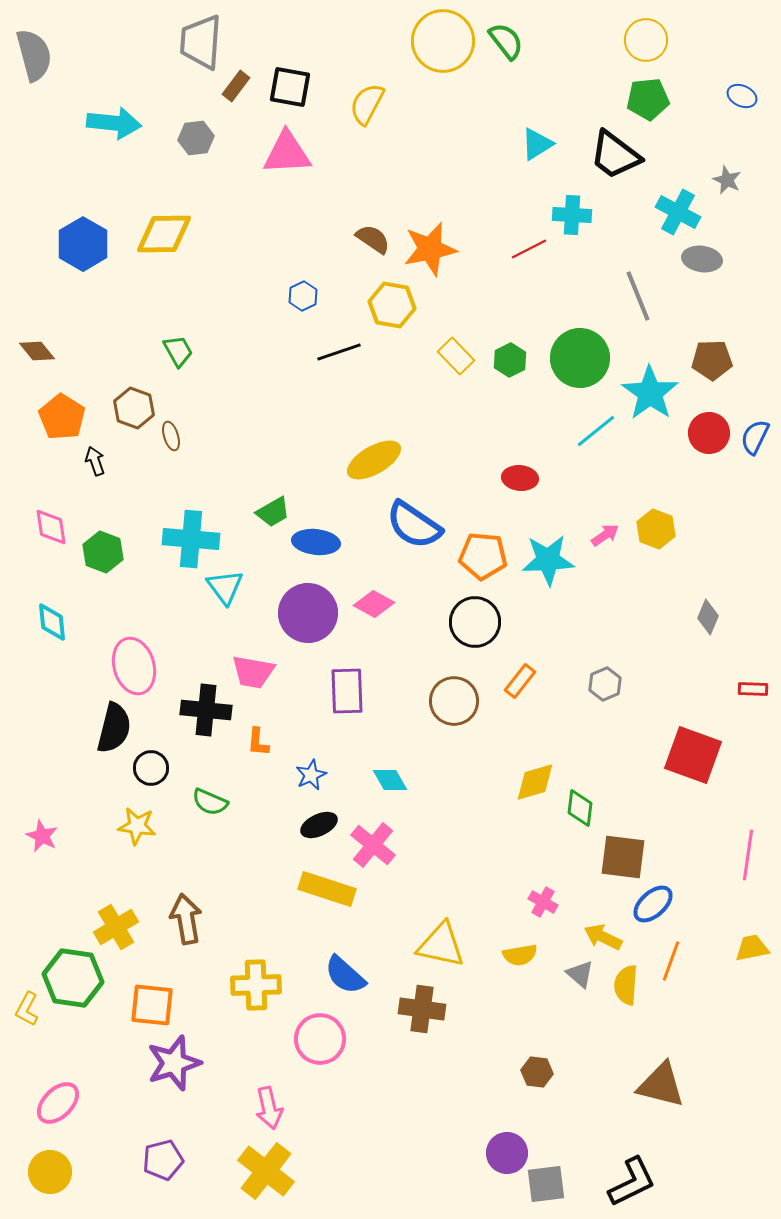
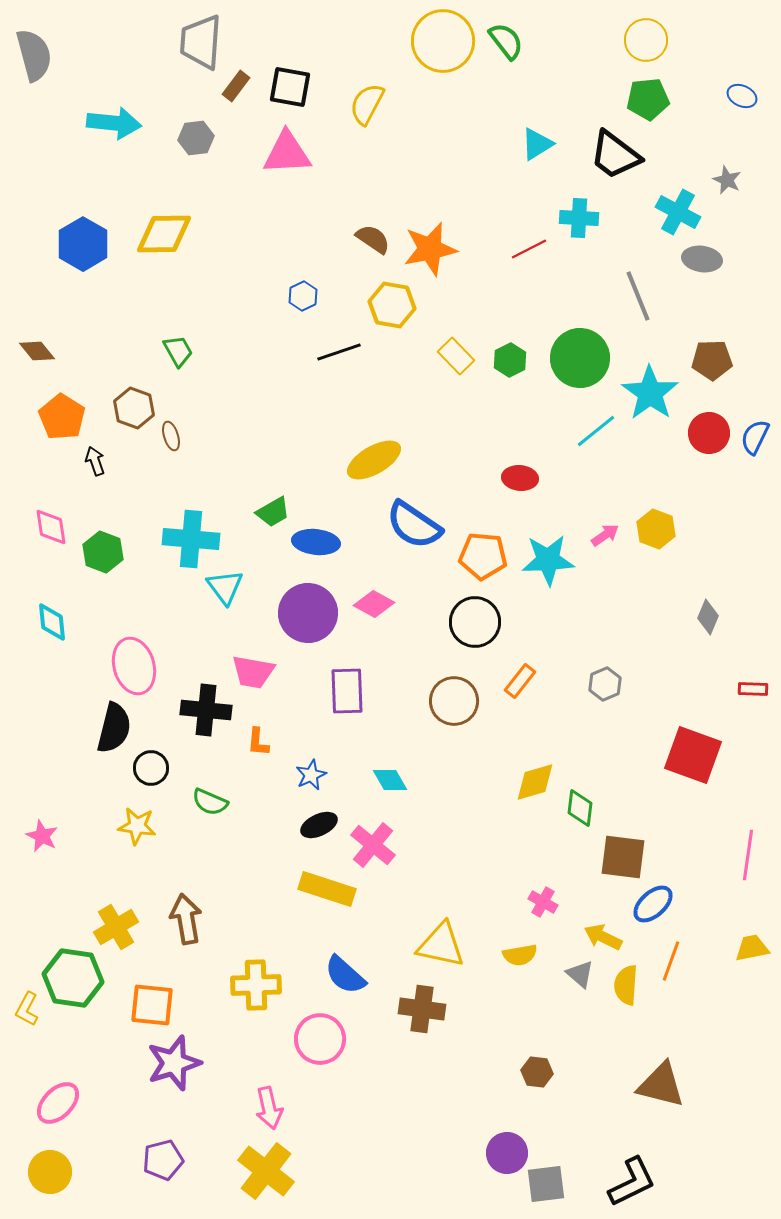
cyan cross at (572, 215): moved 7 px right, 3 px down
